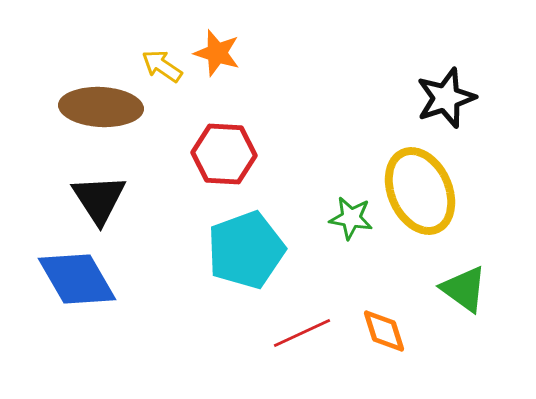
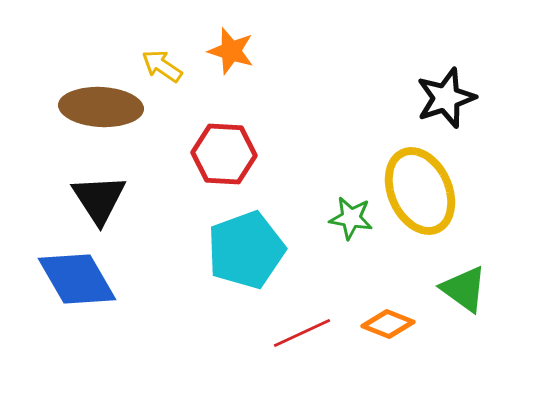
orange star: moved 14 px right, 2 px up
orange diamond: moved 4 px right, 7 px up; rotated 51 degrees counterclockwise
